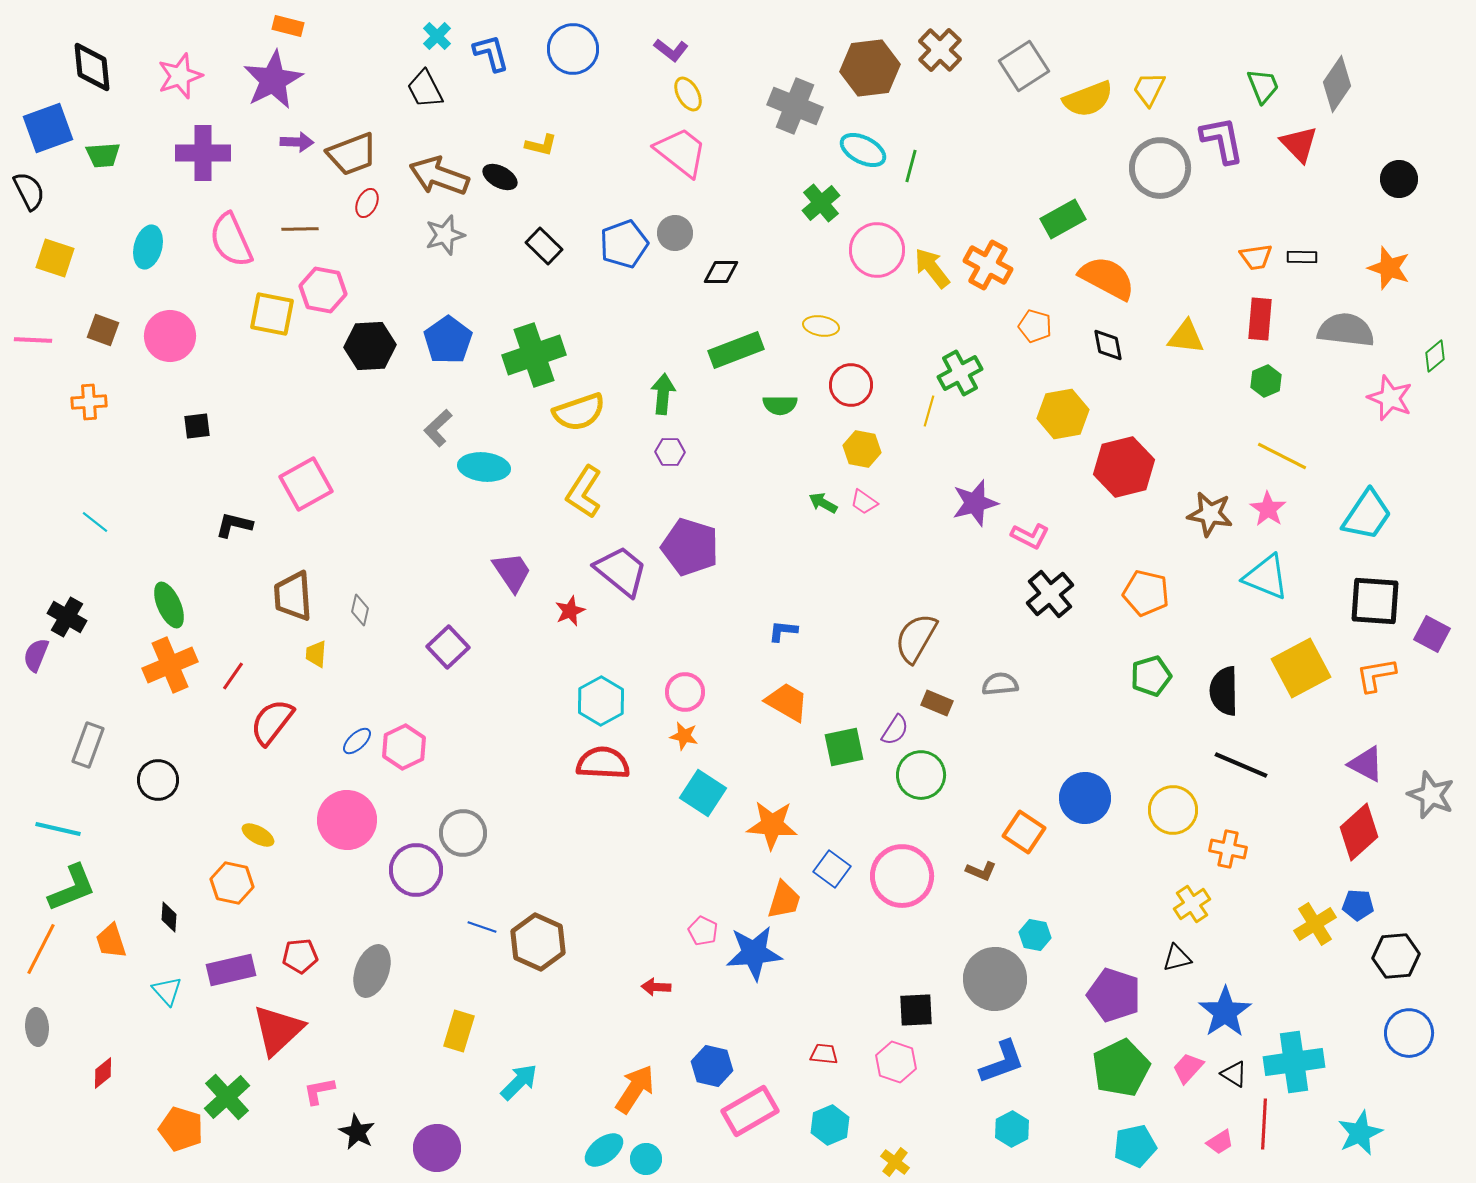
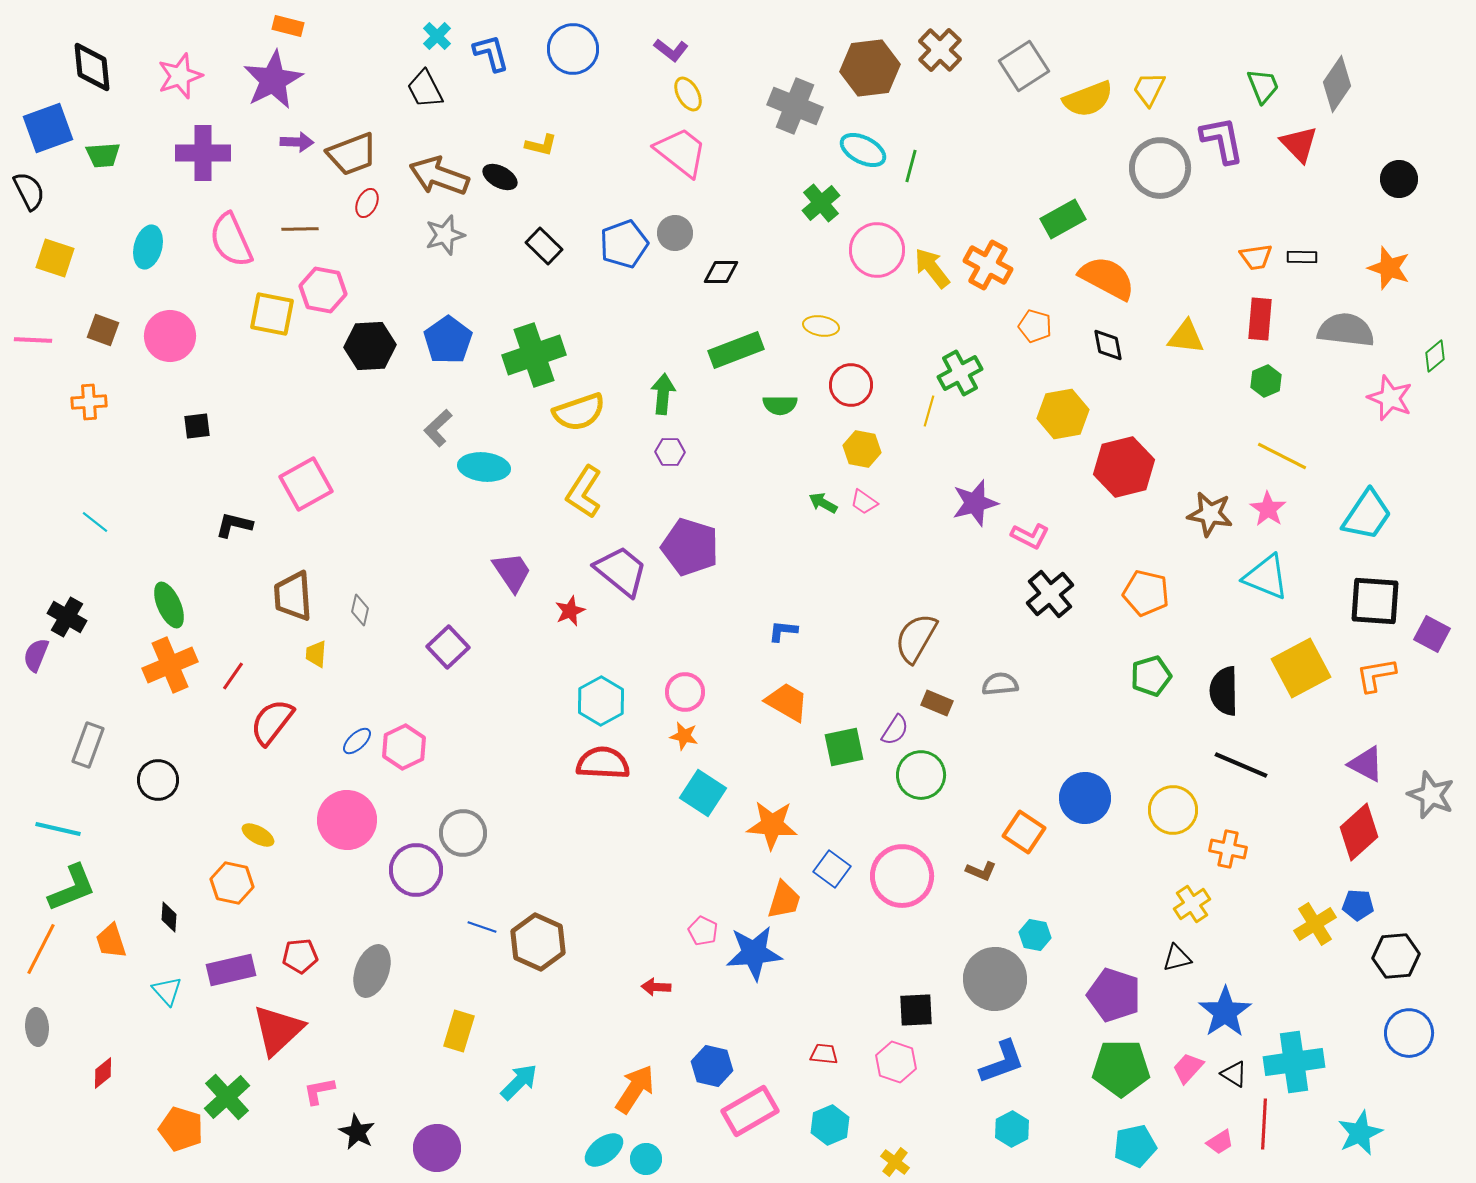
green pentagon at (1121, 1068): rotated 26 degrees clockwise
